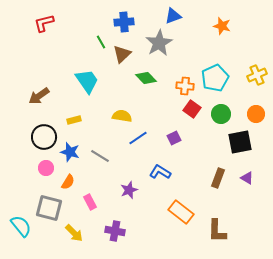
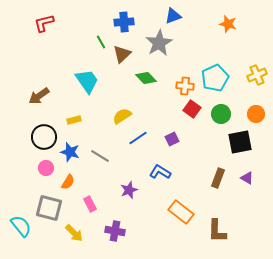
orange star: moved 6 px right, 2 px up
yellow semicircle: rotated 42 degrees counterclockwise
purple square: moved 2 px left, 1 px down
pink rectangle: moved 2 px down
